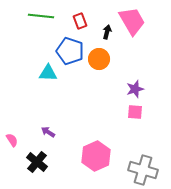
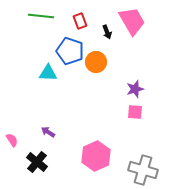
black arrow: rotated 144 degrees clockwise
orange circle: moved 3 px left, 3 px down
